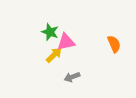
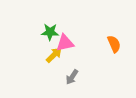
green star: rotated 18 degrees counterclockwise
pink triangle: moved 1 px left, 1 px down
gray arrow: rotated 35 degrees counterclockwise
